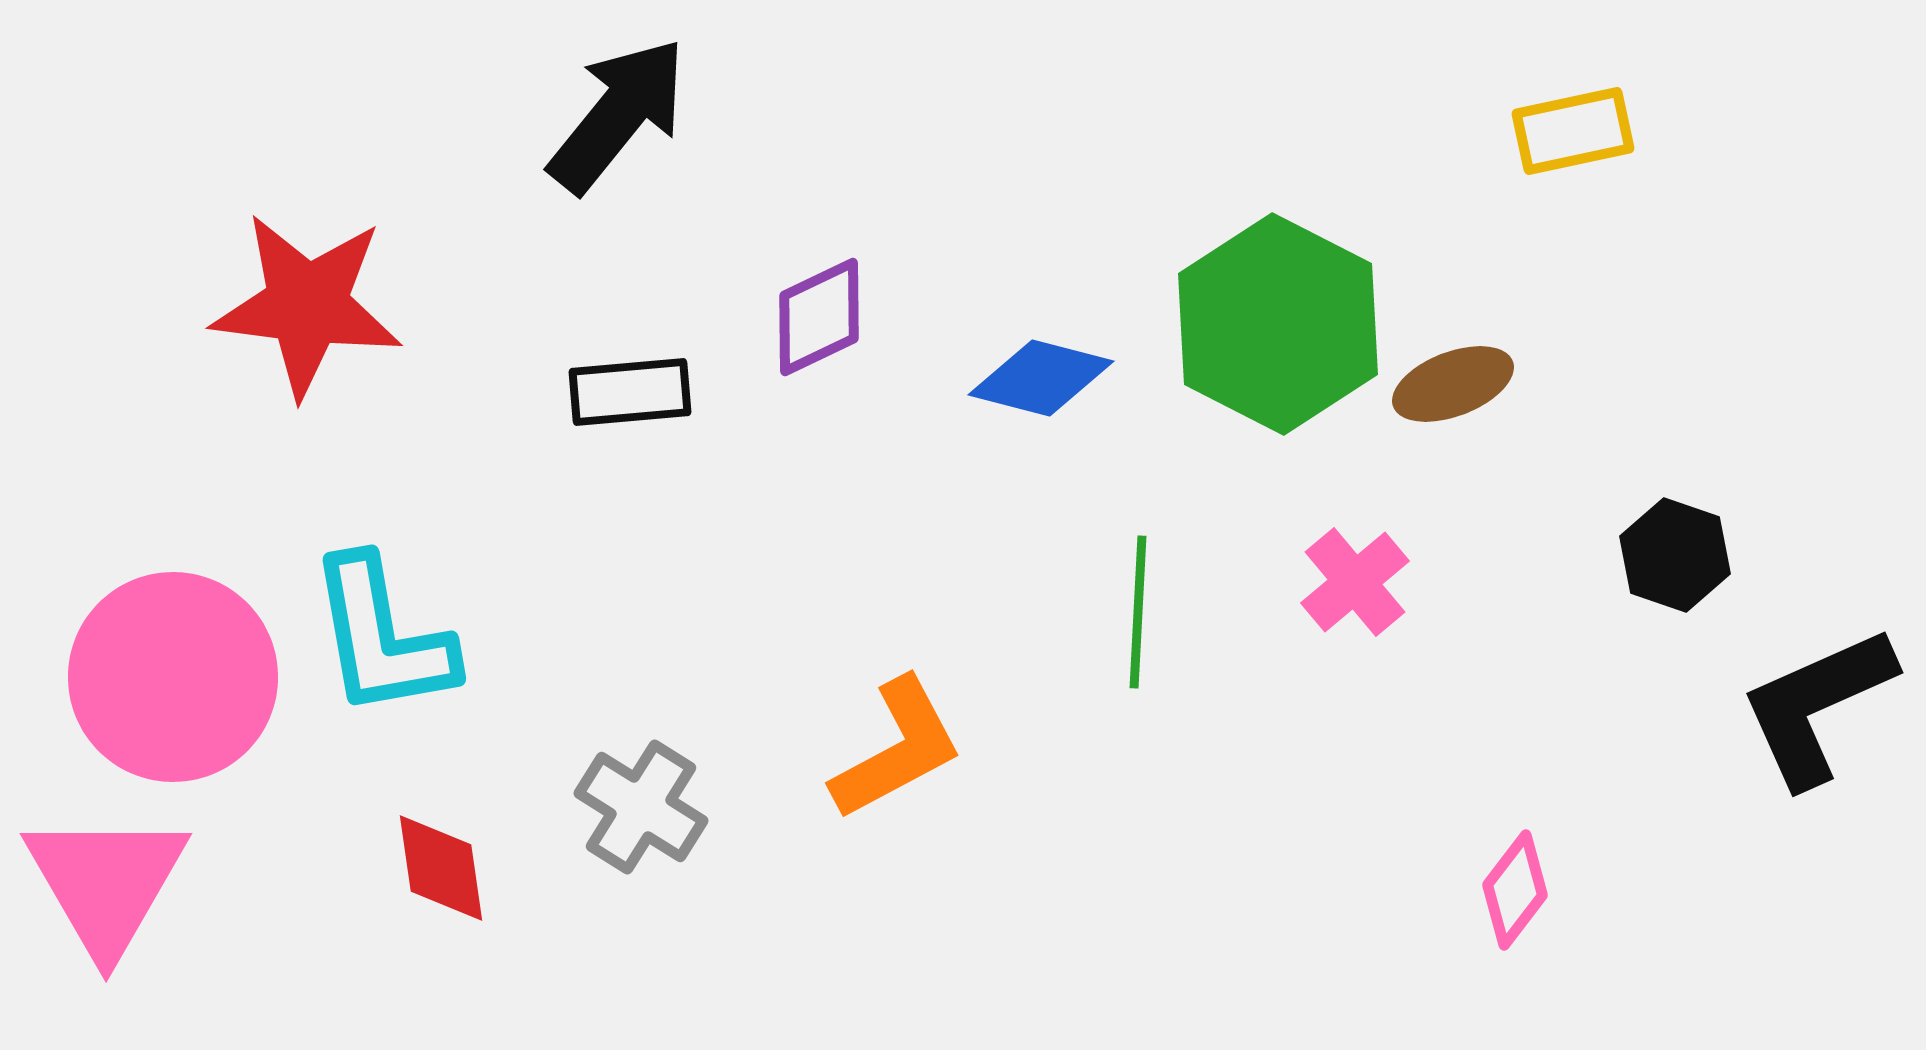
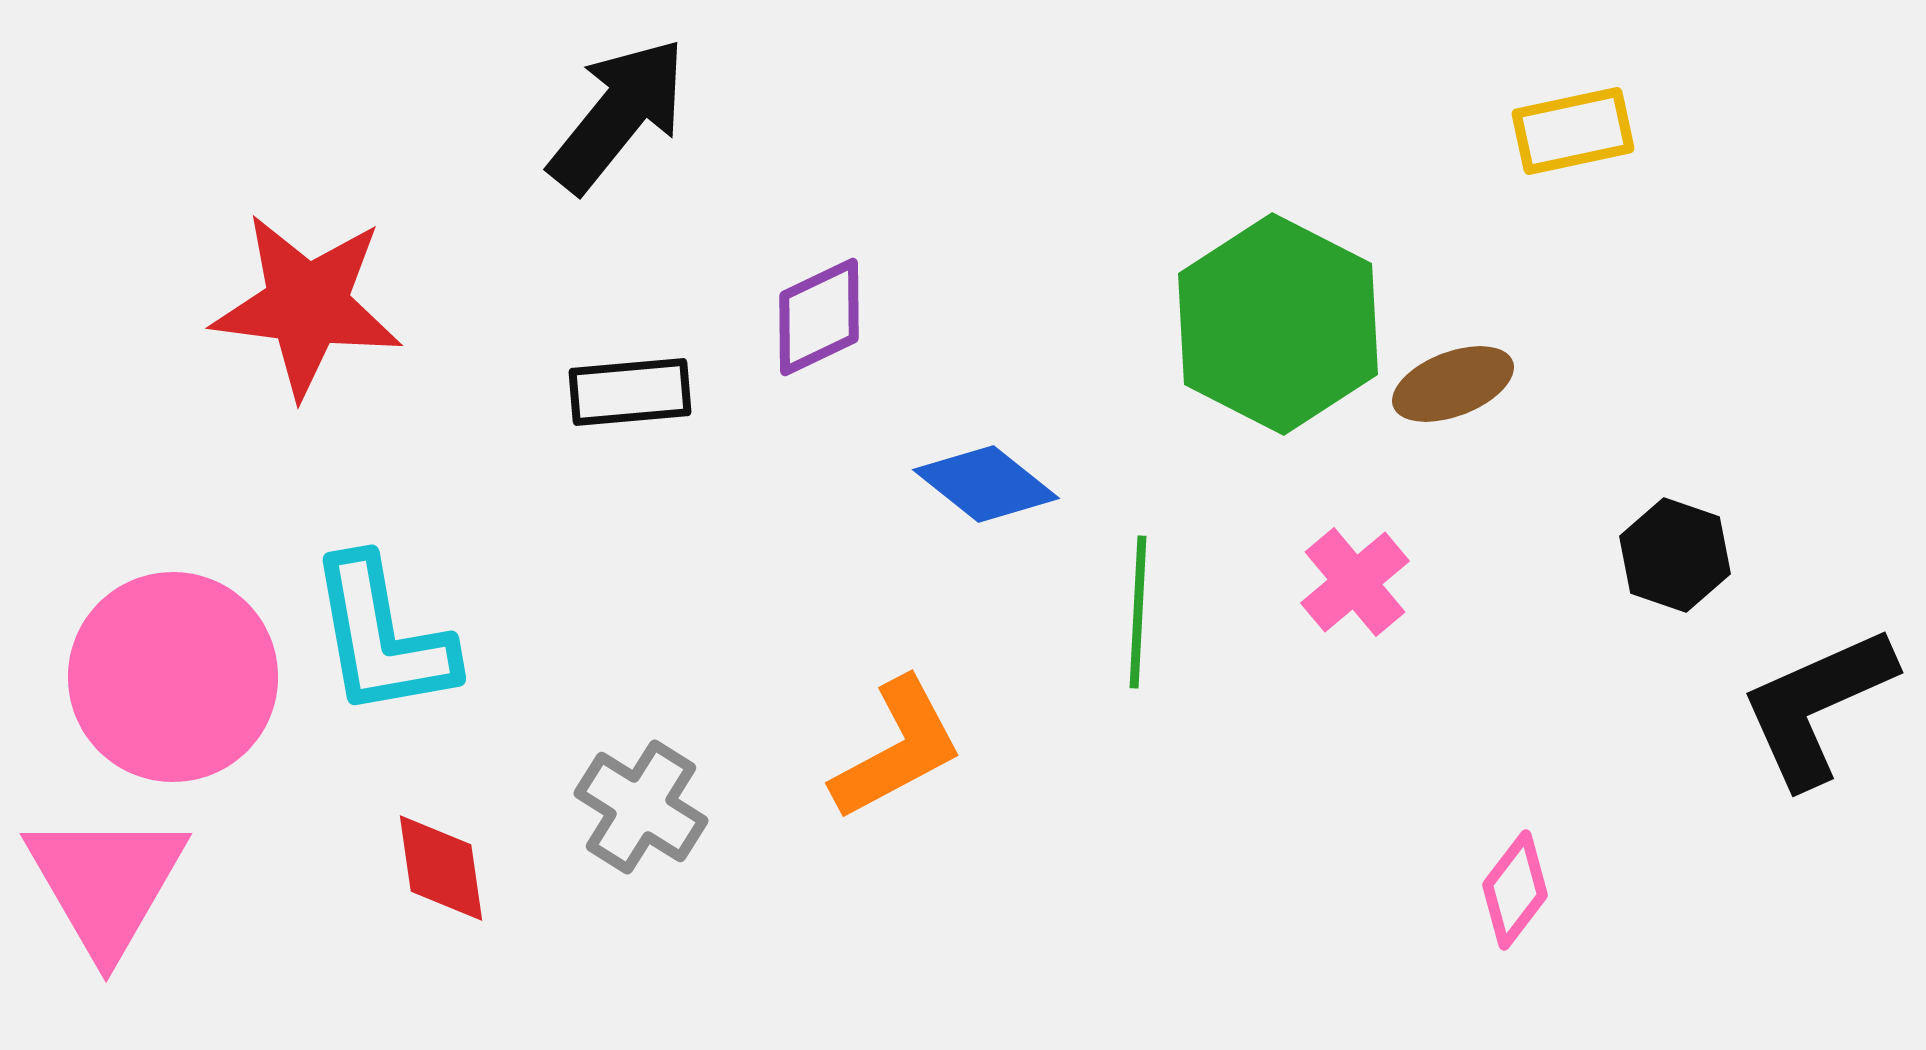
blue diamond: moved 55 px left, 106 px down; rotated 24 degrees clockwise
